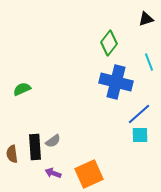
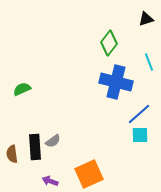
purple arrow: moved 3 px left, 8 px down
